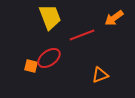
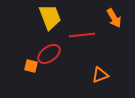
orange arrow: rotated 84 degrees counterclockwise
red line: rotated 15 degrees clockwise
red ellipse: moved 4 px up
